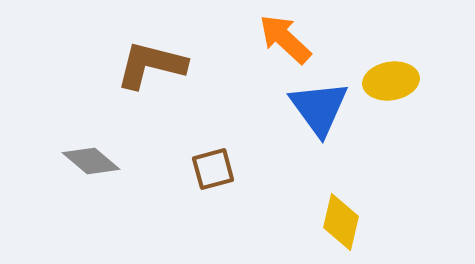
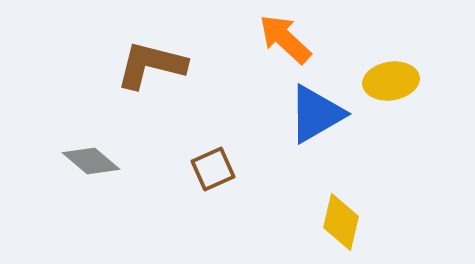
blue triangle: moved 3 px left, 6 px down; rotated 36 degrees clockwise
brown square: rotated 9 degrees counterclockwise
